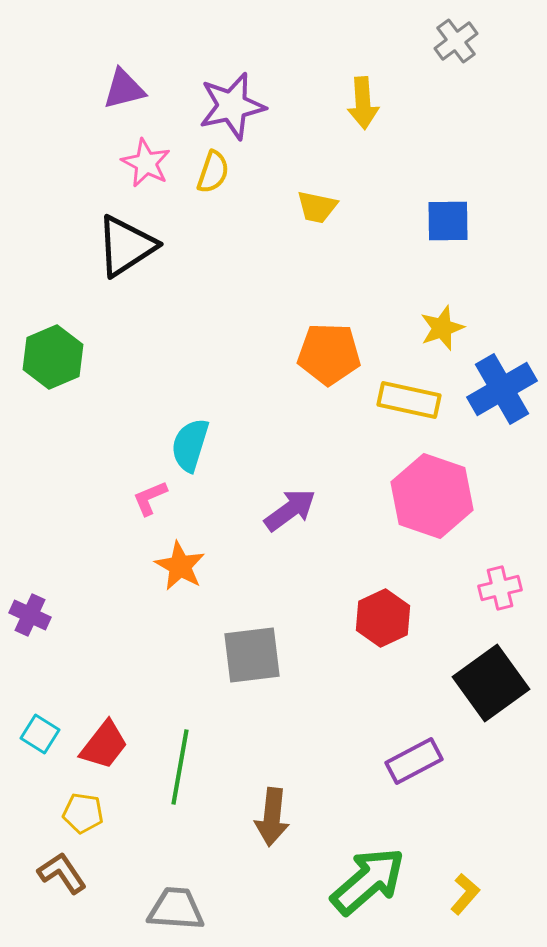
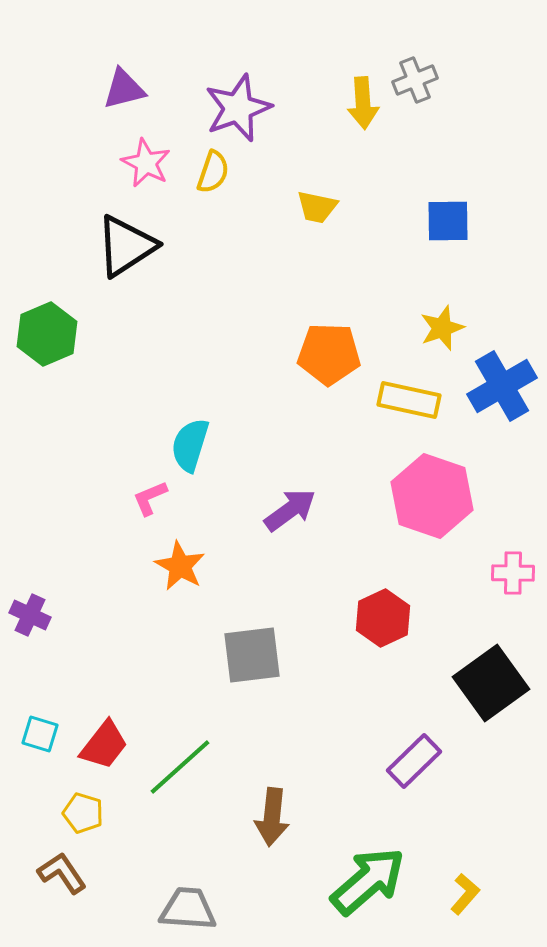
gray cross: moved 41 px left, 39 px down; rotated 15 degrees clockwise
purple star: moved 6 px right, 2 px down; rotated 8 degrees counterclockwise
green hexagon: moved 6 px left, 23 px up
blue cross: moved 3 px up
pink cross: moved 13 px right, 15 px up; rotated 15 degrees clockwise
cyan square: rotated 15 degrees counterclockwise
purple rectangle: rotated 16 degrees counterclockwise
green line: rotated 38 degrees clockwise
yellow pentagon: rotated 9 degrees clockwise
gray trapezoid: moved 12 px right
